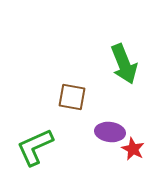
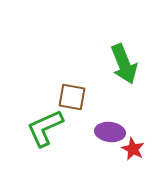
green L-shape: moved 10 px right, 19 px up
